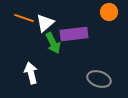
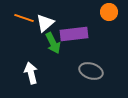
gray ellipse: moved 8 px left, 8 px up
